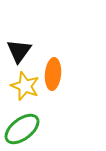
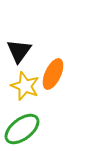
orange ellipse: rotated 20 degrees clockwise
